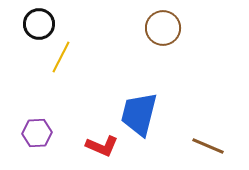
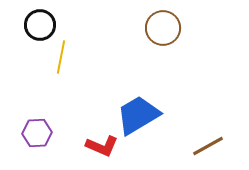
black circle: moved 1 px right, 1 px down
yellow line: rotated 16 degrees counterclockwise
blue trapezoid: moved 1 px left, 1 px down; rotated 45 degrees clockwise
brown line: rotated 52 degrees counterclockwise
